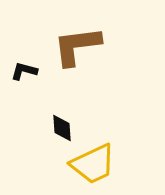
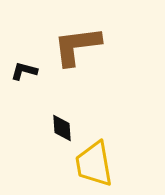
yellow trapezoid: moved 1 px right; rotated 105 degrees clockwise
